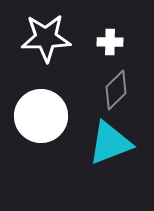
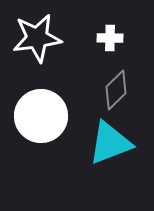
white star: moved 9 px left; rotated 6 degrees counterclockwise
white cross: moved 4 px up
